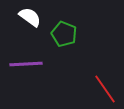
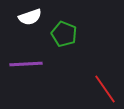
white semicircle: rotated 125 degrees clockwise
